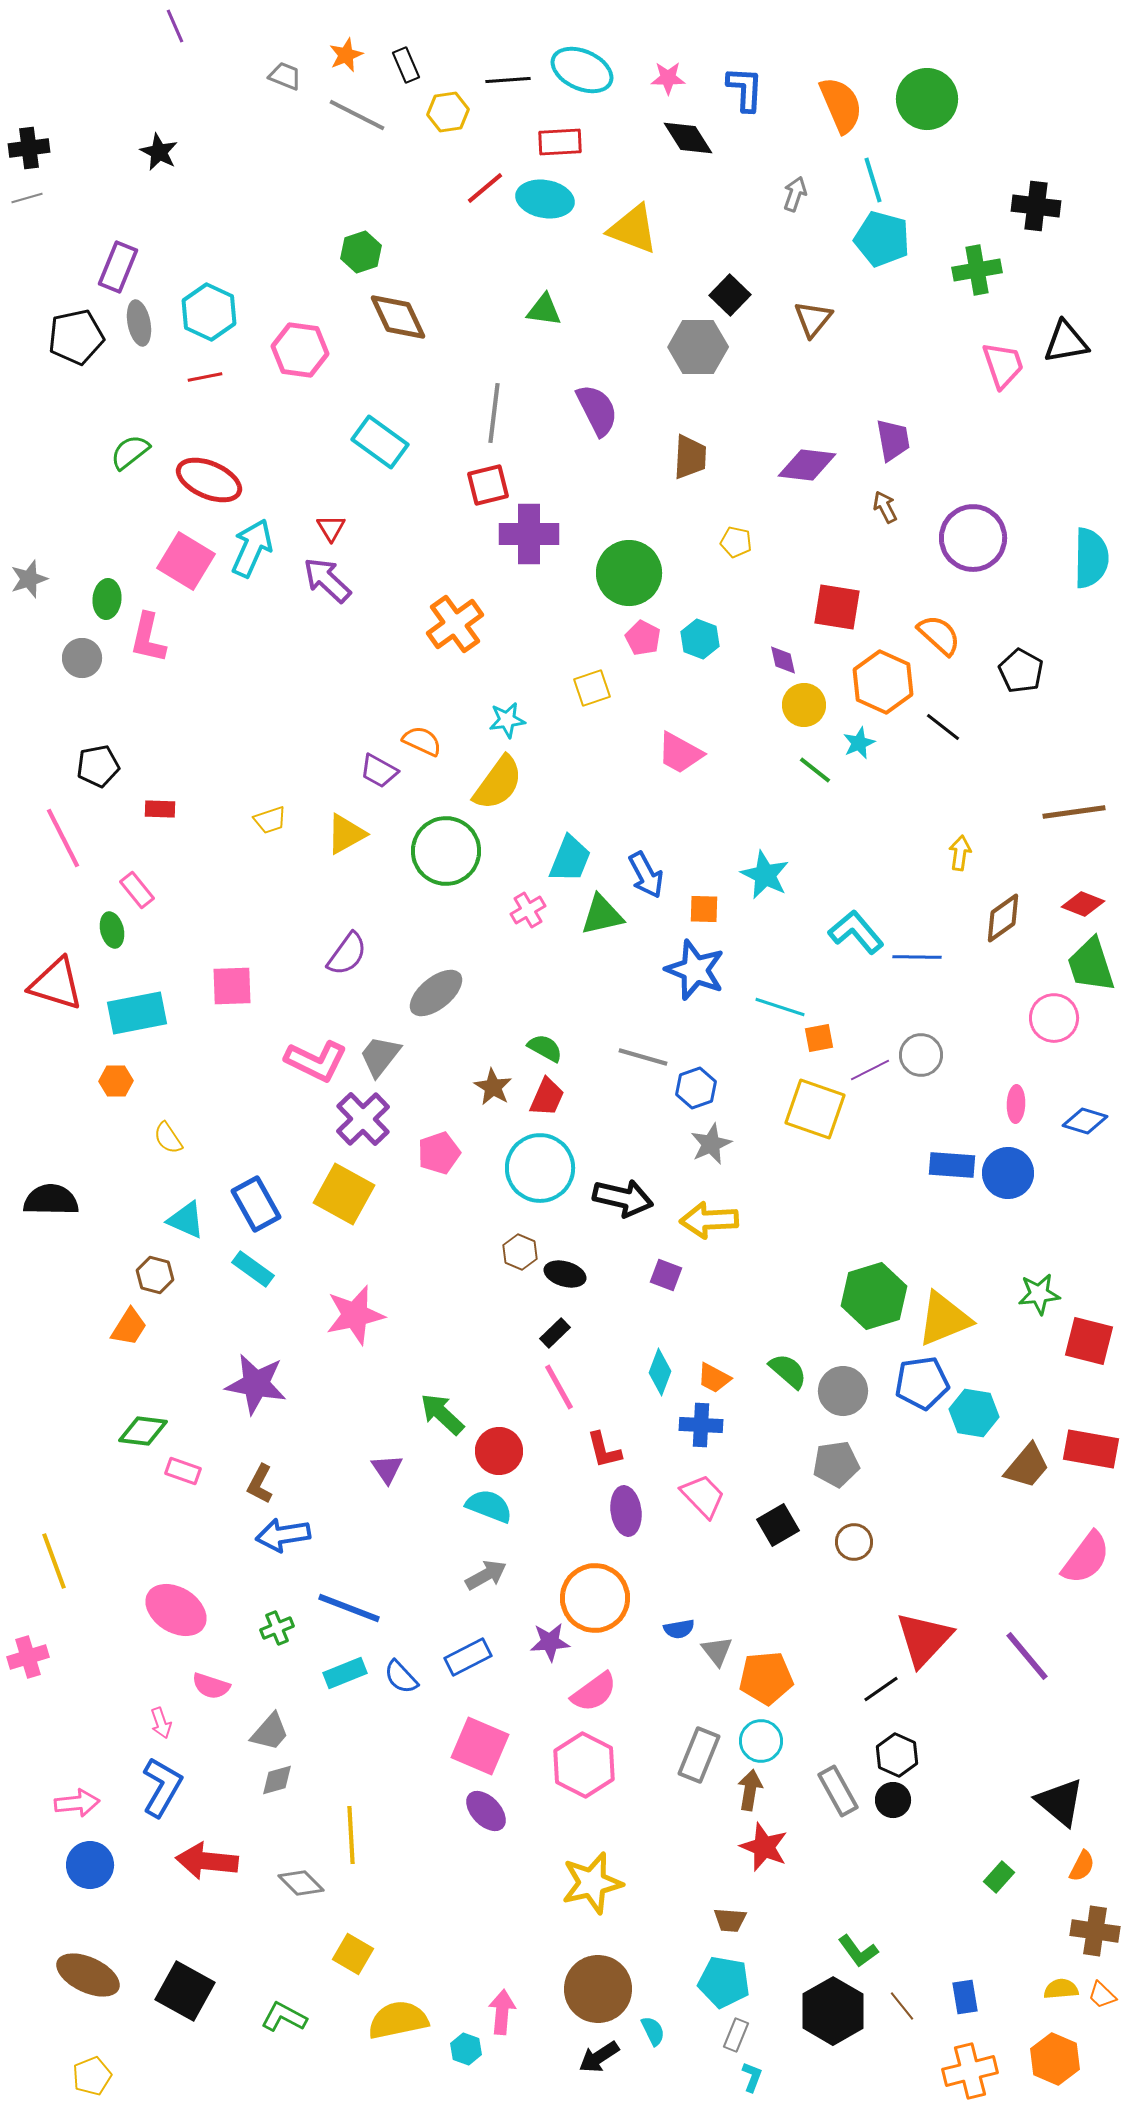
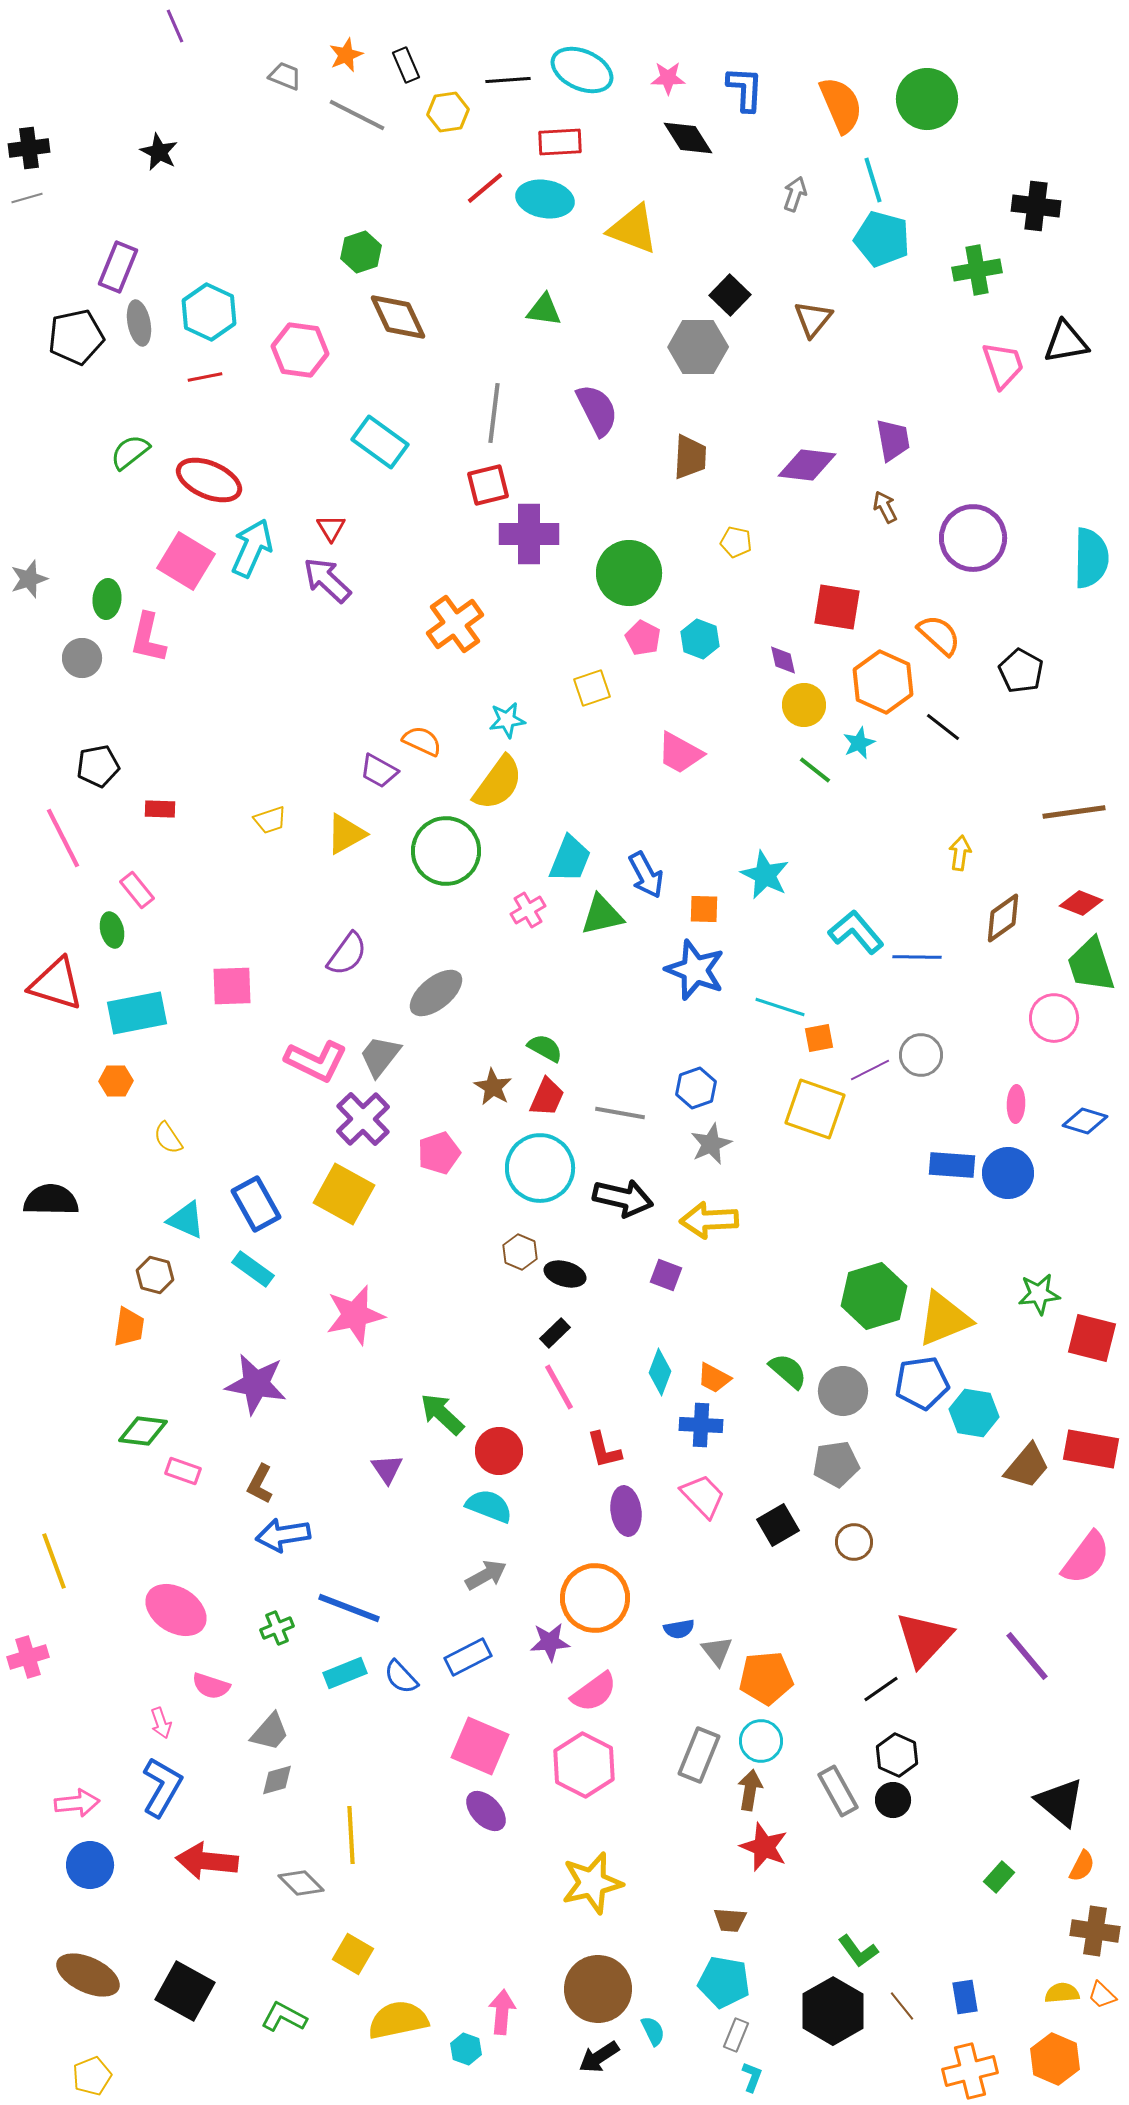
red diamond at (1083, 904): moved 2 px left, 1 px up
gray line at (643, 1057): moved 23 px left, 56 px down; rotated 6 degrees counterclockwise
orange trapezoid at (129, 1327): rotated 24 degrees counterclockwise
red square at (1089, 1341): moved 3 px right, 3 px up
yellow semicircle at (1061, 1989): moved 1 px right, 4 px down
